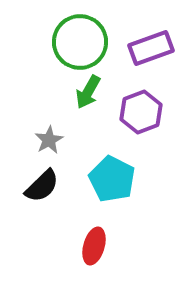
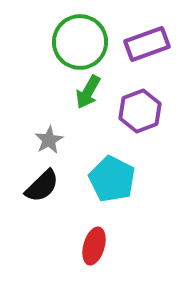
purple rectangle: moved 4 px left, 4 px up
purple hexagon: moved 1 px left, 1 px up
